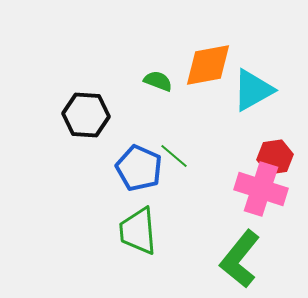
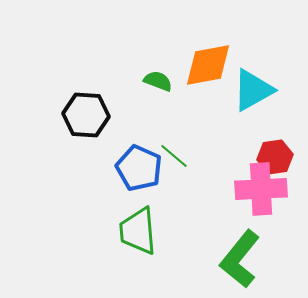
pink cross: rotated 21 degrees counterclockwise
